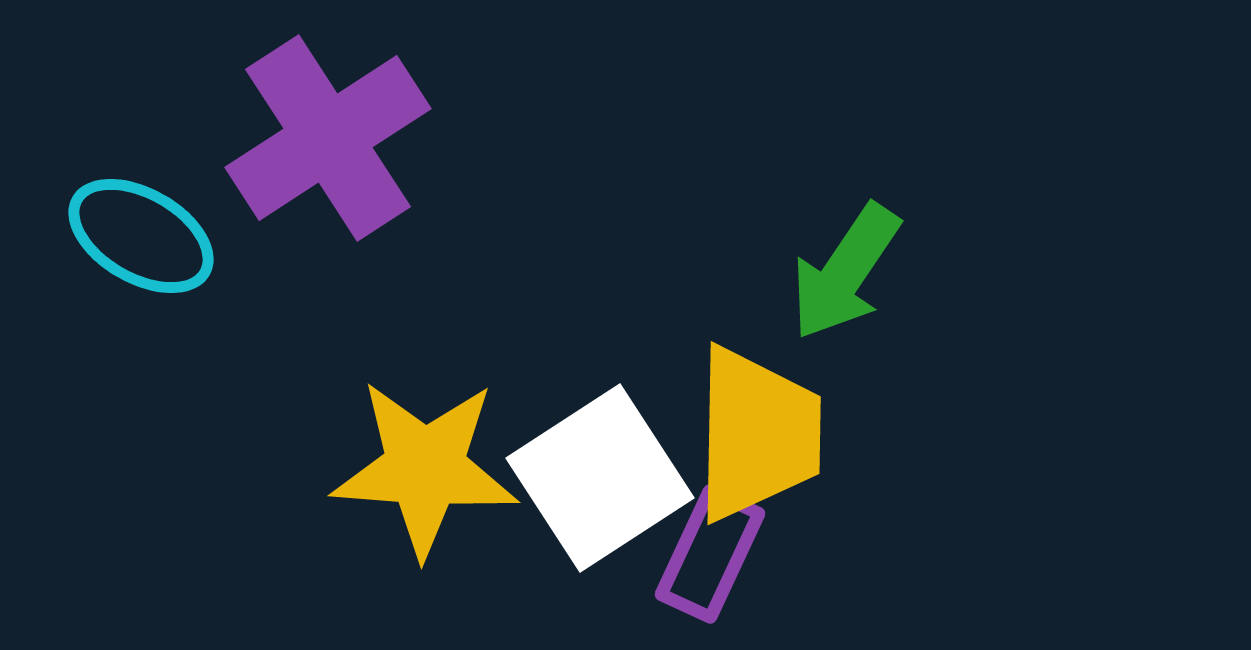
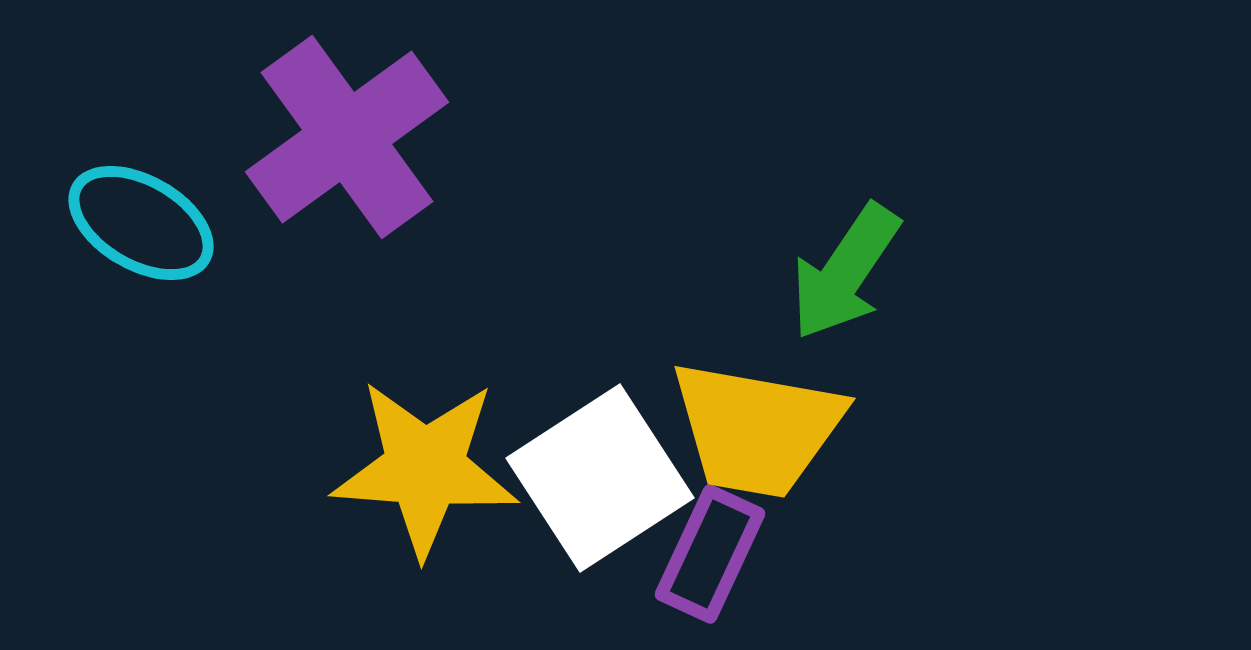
purple cross: moved 19 px right, 1 px up; rotated 3 degrees counterclockwise
cyan ellipse: moved 13 px up
yellow trapezoid: moved 5 px up; rotated 99 degrees clockwise
